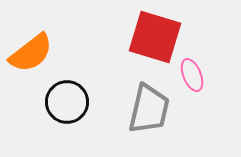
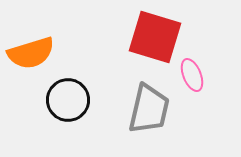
orange semicircle: rotated 21 degrees clockwise
black circle: moved 1 px right, 2 px up
